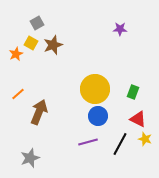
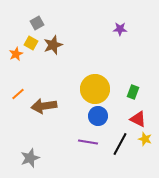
brown arrow: moved 5 px right, 6 px up; rotated 120 degrees counterclockwise
purple line: rotated 24 degrees clockwise
